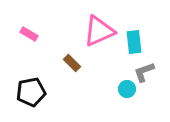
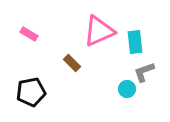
cyan rectangle: moved 1 px right
